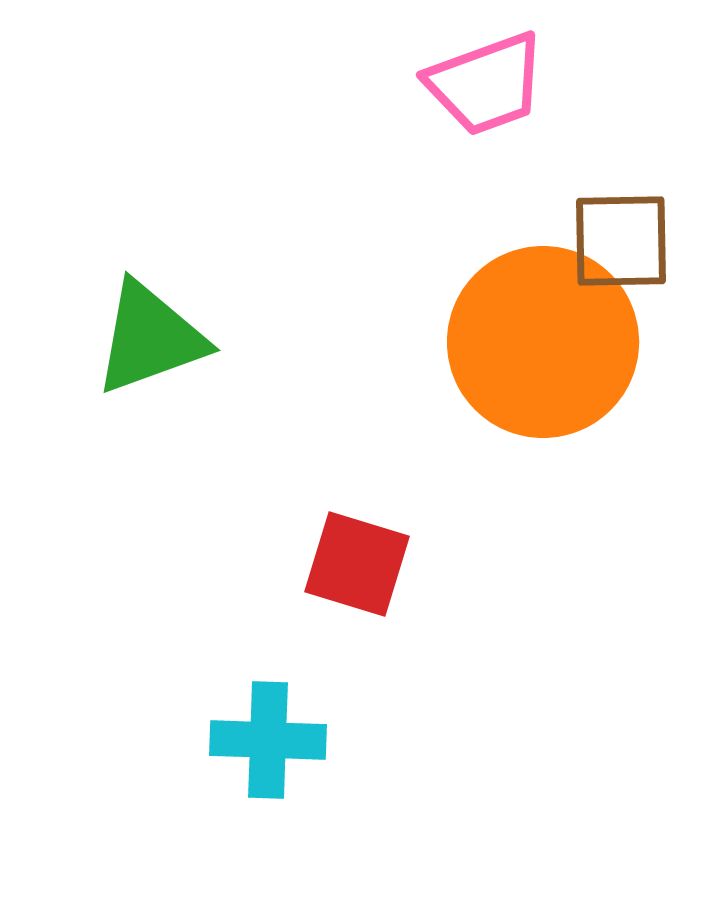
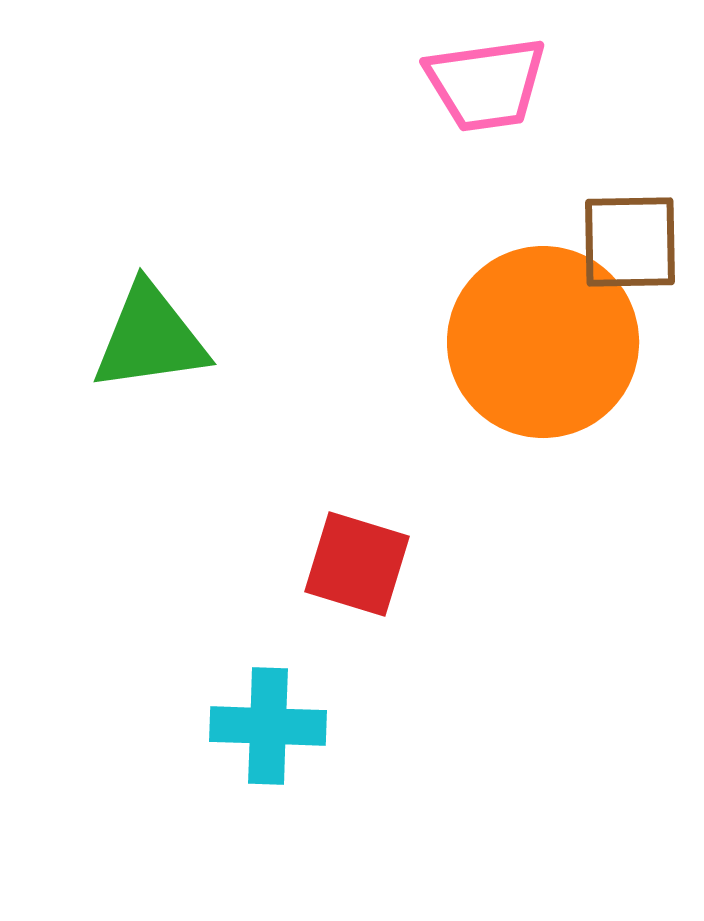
pink trapezoid: rotated 12 degrees clockwise
brown square: moved 9 px right, 1 px down
green triangle: rotated 12 degrees clockwise
cyan cross: moved 14 px up
